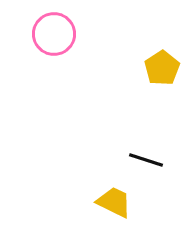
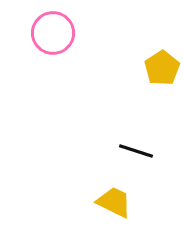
pink circle: moved 1 px left, 1 px up
black line: moved 10 px left, 9 px up
